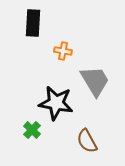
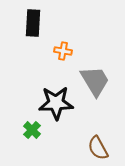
black star: rotated 12 degrees counterclockwise
brown semicircle: moved 11 px right, 7 px down
